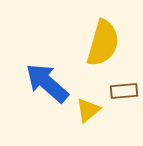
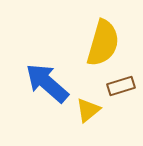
brown rectangle: moved 3 px left, 5 px up; rotated 12 degrees counterclockwise
